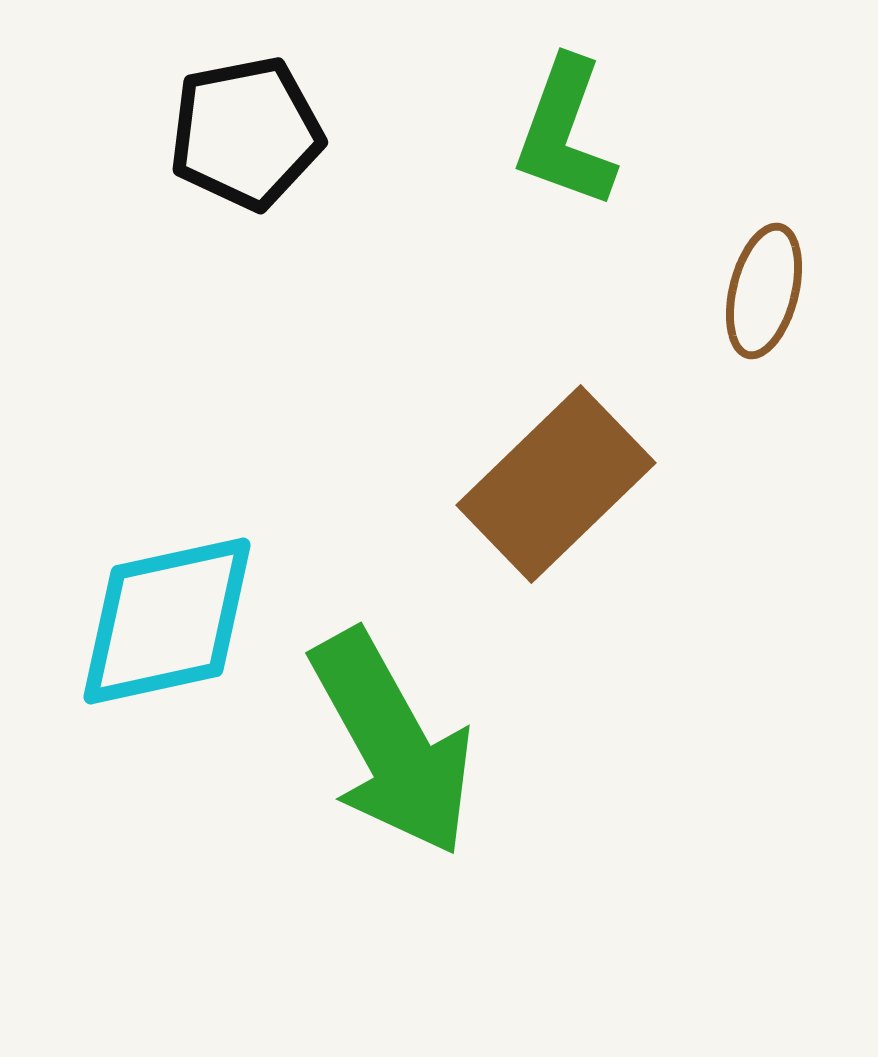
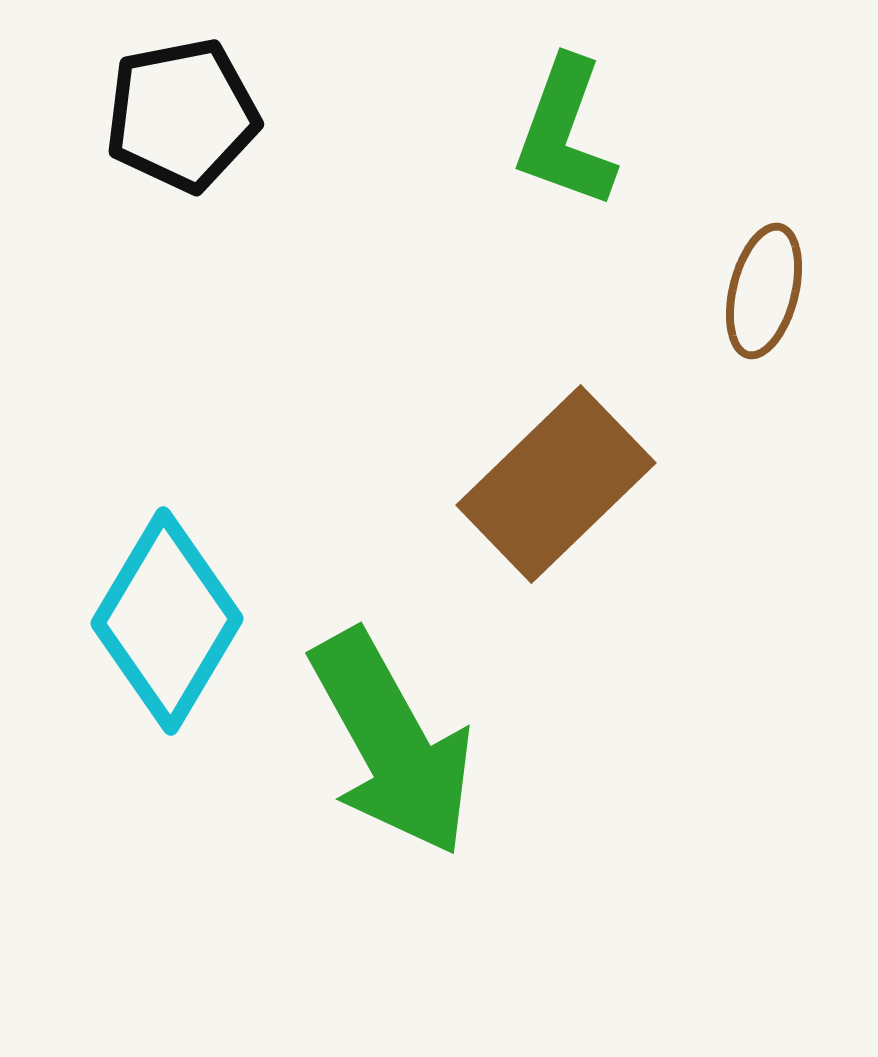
black pentagon: moved 64 px left, 18 px up
cyan diamond: rotated 47 degrees counterclockwise
